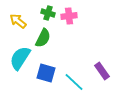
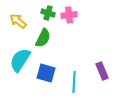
pink cross: moved 1 px up
cyan semicircle: moved 2 px down
purple rectangle: rotated 12 degrees clockwise
cyan line: rotated 50 degrees clockwise
